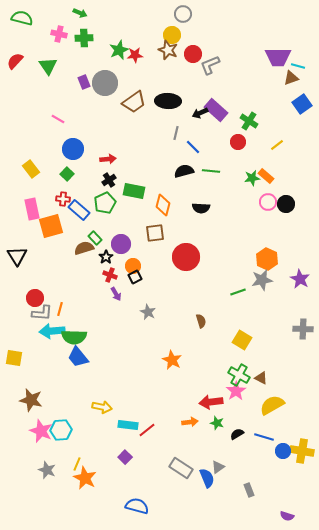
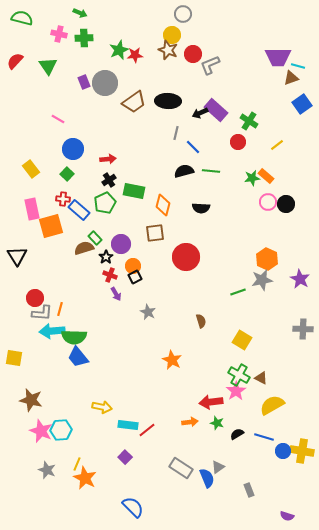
blue semicircle at (137, 506): moved 4 px left, 1 px down; rotated 30 degrees clockwise
